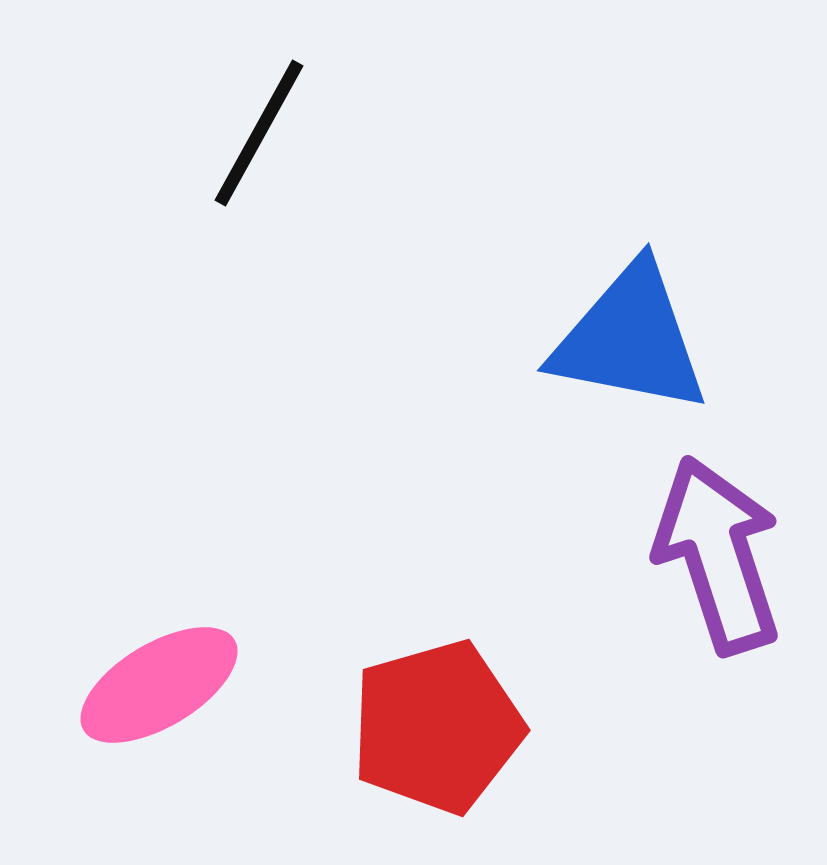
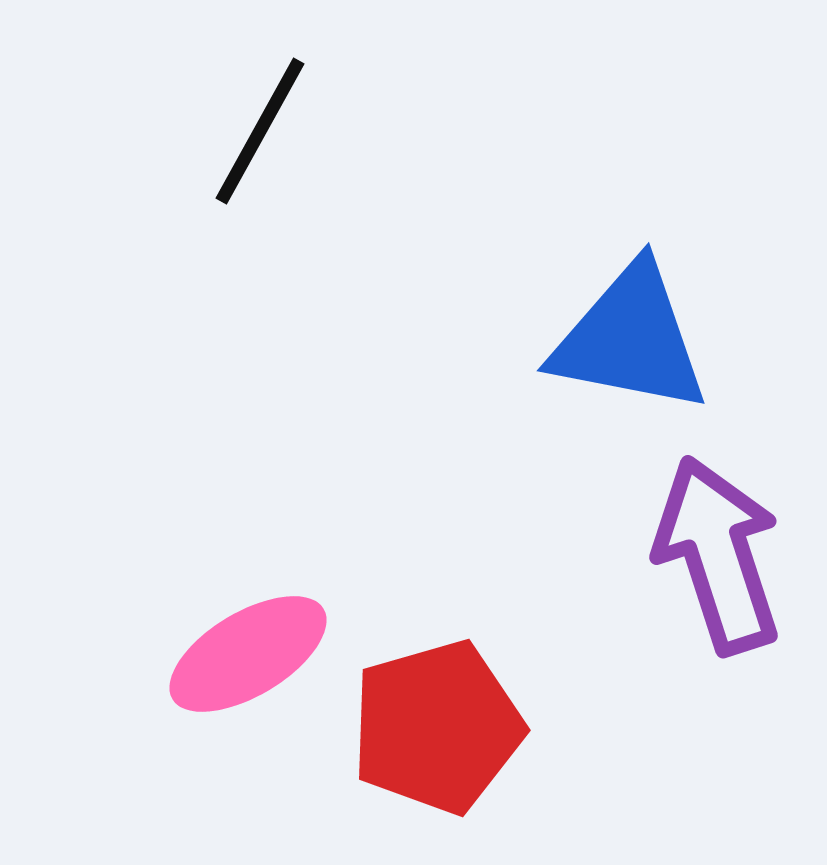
black line: moved 1 px right, 2 px up
pink ellipse: moved 89 px right, 31 px up
